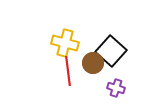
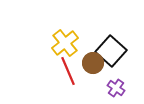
yellow cross: rotated 36 degrees clockwise
red line: rotated 16 degrees counterclockwise
purple cross: rotated 18 degrees clockwise
